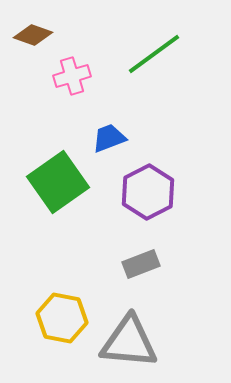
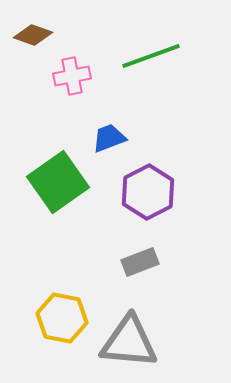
green line: moved 3 px left, 2 px down; rotated 16 degrees clockwise
pink cross: rotated 6 degrees clockwise
gray rectangle: moved 1 px left, 2 px up
